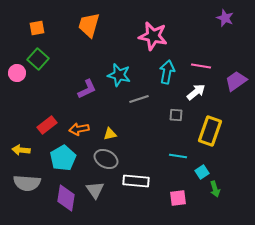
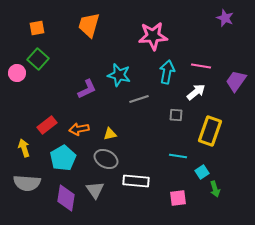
pink star: rotated 16 degrees counterclockwise
purple trapezoid: rotated 20 degrees counterclockwise
yellow arrow: moved 3 px right, 2 px up; rotated 66 degrees clockwise
